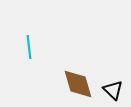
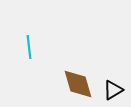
black triangle: rotated 45 degrees clockwise
